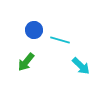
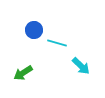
cyan line: moved 3 px left, 3 px down
green arrow: moved 3 px left, 11 px down; rotated 18 degrees clockwise
